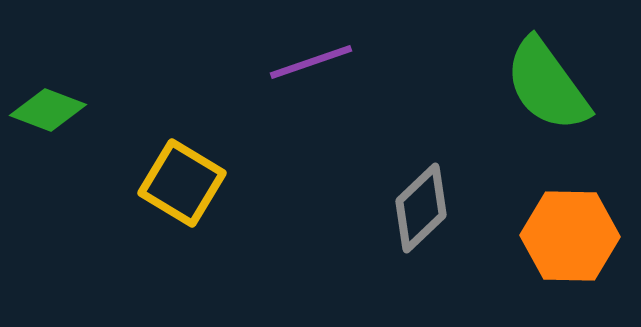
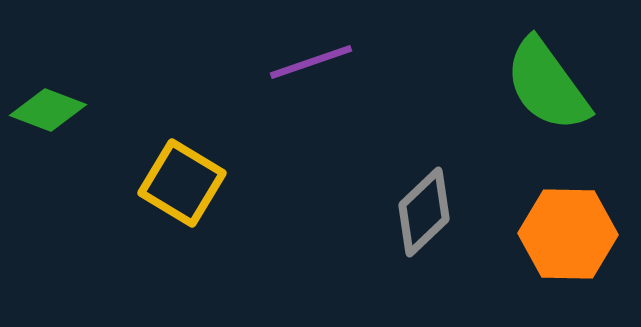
gray diamond: moved 3 px right, 4 px down
orange hexagon: moved 2 px left, 2 px up
